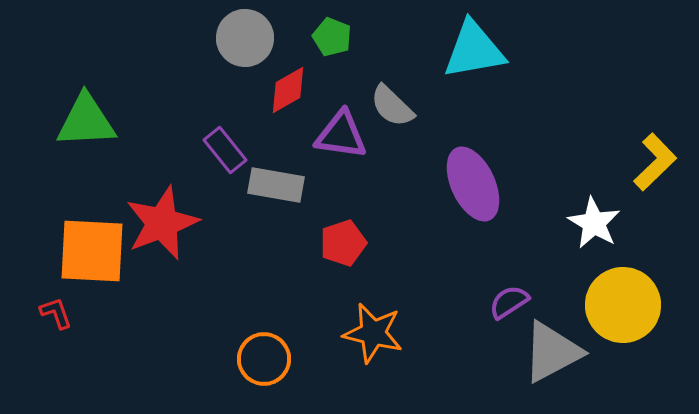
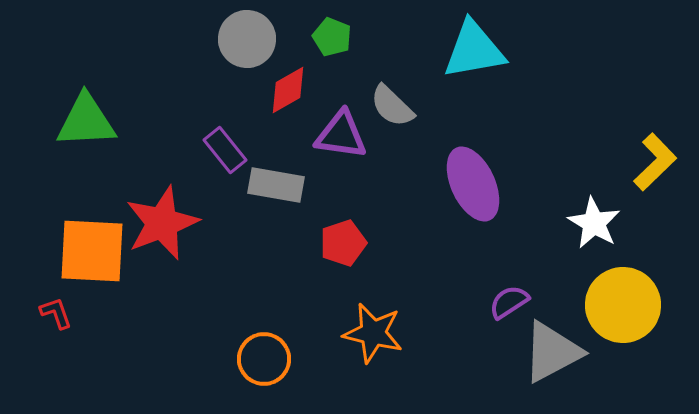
gray circle: moved 2 px right, 1 px down
